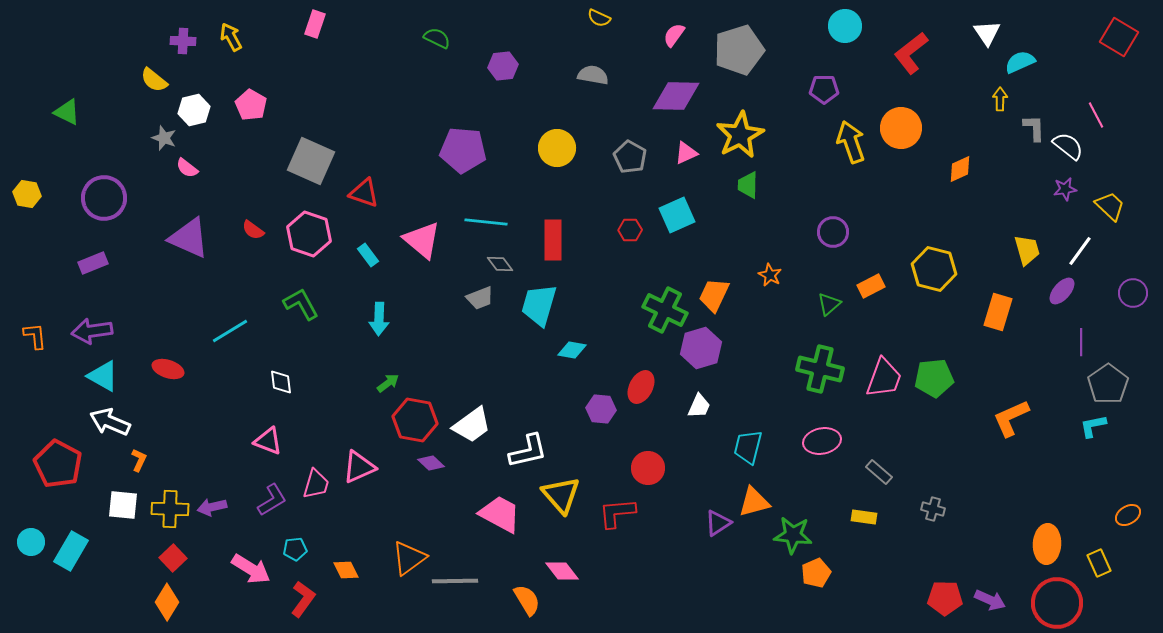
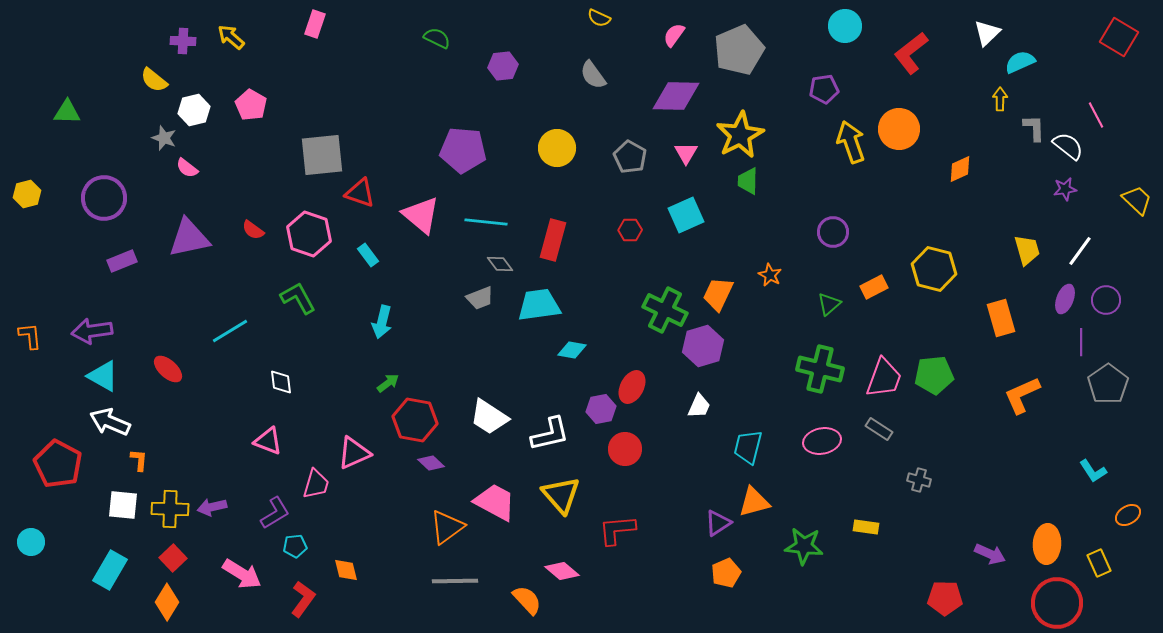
white triangle at (987, 33): rotated 20 degrees clockwise
yellow arrow at (231, 37): rotated 20 degrees counterclockwise
gray pentagon at (739, 50): rotated 6 degrees counterclockwise
gray semicircle at (593, 75): rotated 136 degrees counterclockwise
purple pentagon at (824, 89): rotated 8 degrees counterclockwise
green triangle at (67, 112): rotated 24 degrees counterclockwise
orange circle at (901, 128): moved 2 px left, 1 px down
pink triangle at (686, 153): rotated 35 degrees counterclockwise
gray square at (311, 161): moved 11 px right, 6 px up; rotated 30 degrees counterclockwise
green trapezoid at (748, 185): moved 4 px up
red triangle at (364, 193): moved 4 px left
yellow hexagon at (27, 194): rotated 24 degrees counterclockwise
yellow trapezoid at (1110, 206): moved 27 px right, 6 px up
cyan square at (677, 215): moved 9 px right
purple triangle at (189, 238): rotated 36 degrees counterclockwise
pink triangle at (422, 240): moved 1 px left, 25 px up
red rectangle at (553, 240): rotated 15 degrees clockwise
purple rectangle at (93, 263): moved 29 px right, 2 px up
orange rectangle at (871, 286): moved 3 px right, 1 px down
purple ellipse at (1062, 291): moved 3 px right, 8 px down; rotated 20 degrees counterclockwise
purple circle at (1133, 293): moved 27 px left, 7 px down
orange trapezoid at (714, 295): moved 4 px right, 1 px up
green L-shape at (301, 304): moved 3 px left, 6 px up
cyan trapezoid at (539, 305): rotated 66 degrees clockwise
orange rectangle at (998, 312): moved 3 px right, 6 px down; rotated 33 degrees counterclockwise
cyan arrow at (379, 319): moved 3 px right, 3 px down; rotated 12 degrees clockwise
orange L-shape at (35, 336): moved 5 px left
purple hexagon at (701, 348): moved 2 px right, 2 px up
red ellipse at (168, 369): rotated 24 degrees clockwise
green pentagon at (934, 378): moved 3 px up
red ellipse at (641, 387): moved 9 px left
purple hexagon at (601, 409): rotated 16 degrees counterclockwise
orange L-shape at (1011, 418): moved 11 px right, 23 px up
white trapezoid at (472, 425): moved 17 px right, 8 px up; rotated 69 degrees clockwise
cyan L-shape at (1093, 426): moved 45 px down; rotated 112 degrees counterclockwise
white L-shape at (528, 451): moved 22 px right, 17 px up
orange L-shape at (139, 460): rotated 20 degrees counterclockwise
pink triangle at (359, 467): moved 5 px left, 14 px up
red circle at (648, 468): moved 23 px left, 19 px up
gray rectangle at (879, 472): moved 43 px up; rotated 8 degrees counterclockwise
purple L-shape at (272, 500): moved 3 px right, 13 px down
gray cross at (933, 509): moved 14 px left, 29 px up
red L-shape at (617, 513): moved 17 px down
pink trapezoid at (500, 514): moved 5 px left, 12 px up
yellow rectangle at (864, 517): moved 2 px right, 10 px down
green star at (793, 535): moved 11 px right, 11 px down
cyan pentagon at (295, 549): moved 3 px up
cyan rectangle at (71, 551): moved 39 px right, 19 px down
orange triangle at (409, 558): moved 38 px right, 31 px up
pink arrow at (251, 569): moved 9 px left, 5 px down
orange diamond at (346, 570): rotated 12 degrees clockwise
pink diamond at (562, 571): rotated 12 degrees counterclockwise
orange pentagon at (816, 573): moved 90 px left
orange semicircle at (527, 600): rotated 12 degrees counterclockwise
purple arrow at (990, 600): moved 46 px up
